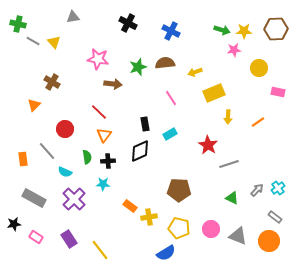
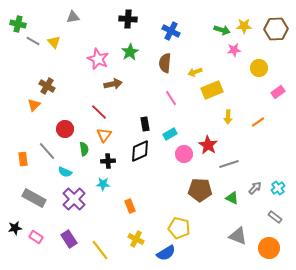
black cross at (128, 23): moved 4 px up; rotated 24 degrees counterclockwise
yellow star at (244, 31): moved 5 px up
pink star at (98, 59): rotated 15 degrees clockwise
brown semicircle at (165, 63): rotated 78 degrees counterclockwise
green star at (138, 67): moved 8 px left, 15 px up; rotated 12 degrees counterclockwise
brown cross at (52, 82): moved 5 px left, 4 px down
brown arrow at (113, 84): rotated 18 degrees counterclockwise
pink rectangle at (278, 92): rotated 48 degrees counterclockwise
yellow rectangle at (214, 93): moved 2 px left, 3 px up
green semicircle at (87, 157): moved 3 px left, 8 px up
brown pentagon at (179, 190): moved 21 px right
gray arrow at (257, 190): moved 2 px left, 2 px up
orange rectangle at (130, 206): rotated 32 degrees clockwise
yellow cross at (149, 217): moved 13 px left, 22 px down; rotated 35 degrees clockwise
black star at (14, 224): moved 1 px right, 4 px down
pink circle at (211, 229): moved 27 px left, 75 px up
orange circle at (269, 241): moved 7 px down
